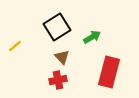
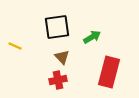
black square: rotated 24 degrees clockwise
yellow line: rotated 64 degrees clockwise
